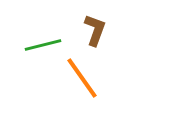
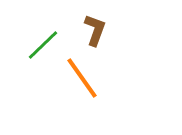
green line: rotated 30 degrees counterclockwise
